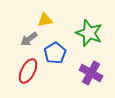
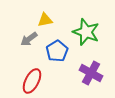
green star: moved 3 px left, 1 px up
blue pentagon: moved 2 px right, 2 px up
red ellipse: moved 4 px right, 10 px down
